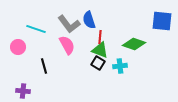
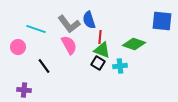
pink semicircle: moved 2 px right
green triangle: moved 2 px right
black line: rotated 21 degrees counterclockwise
purple cross: moved 1 px right, 1 px up
